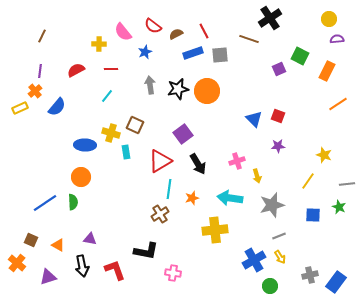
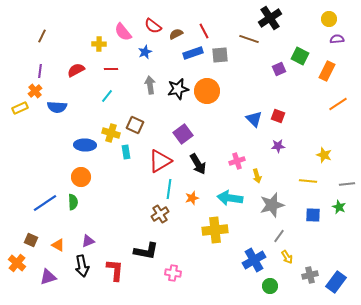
blue semicircle at (57, 107): rotated 54 degrees clockwise
yellow line at (308, 181): rotated 60 degrees clockwise
gray line at (279, 236): rotated 32 degrees counterclockwise
purple triangle at (90, 239): moved 2 px left, 2 px down; rotated 32 degrees counterclockwise
yellow arrow at (280, 257): moved 7 px right
red L-shape at (115, 270): rotated 25 degrees clockwise
